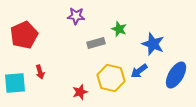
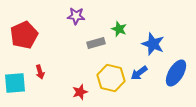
blue arrow: moved 2 px down
blue ellipse: moved 2 px up
